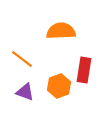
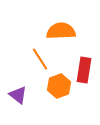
orange line: moved 18 px right; rotated 20 degrees clockwise
purple triangle: moved 7 px left, 3 px down; rotated 18 degrees clockwise
